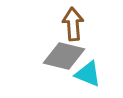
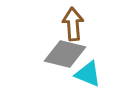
gray diamond: moved 1 px right, 2 px up
